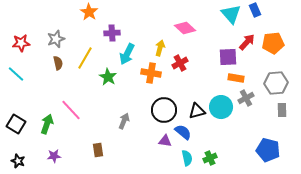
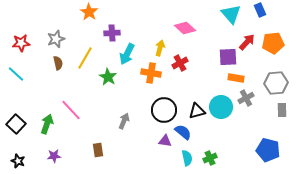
blue rectangle: moved 5 px right
black square: rotated 12 degrees clockwise
